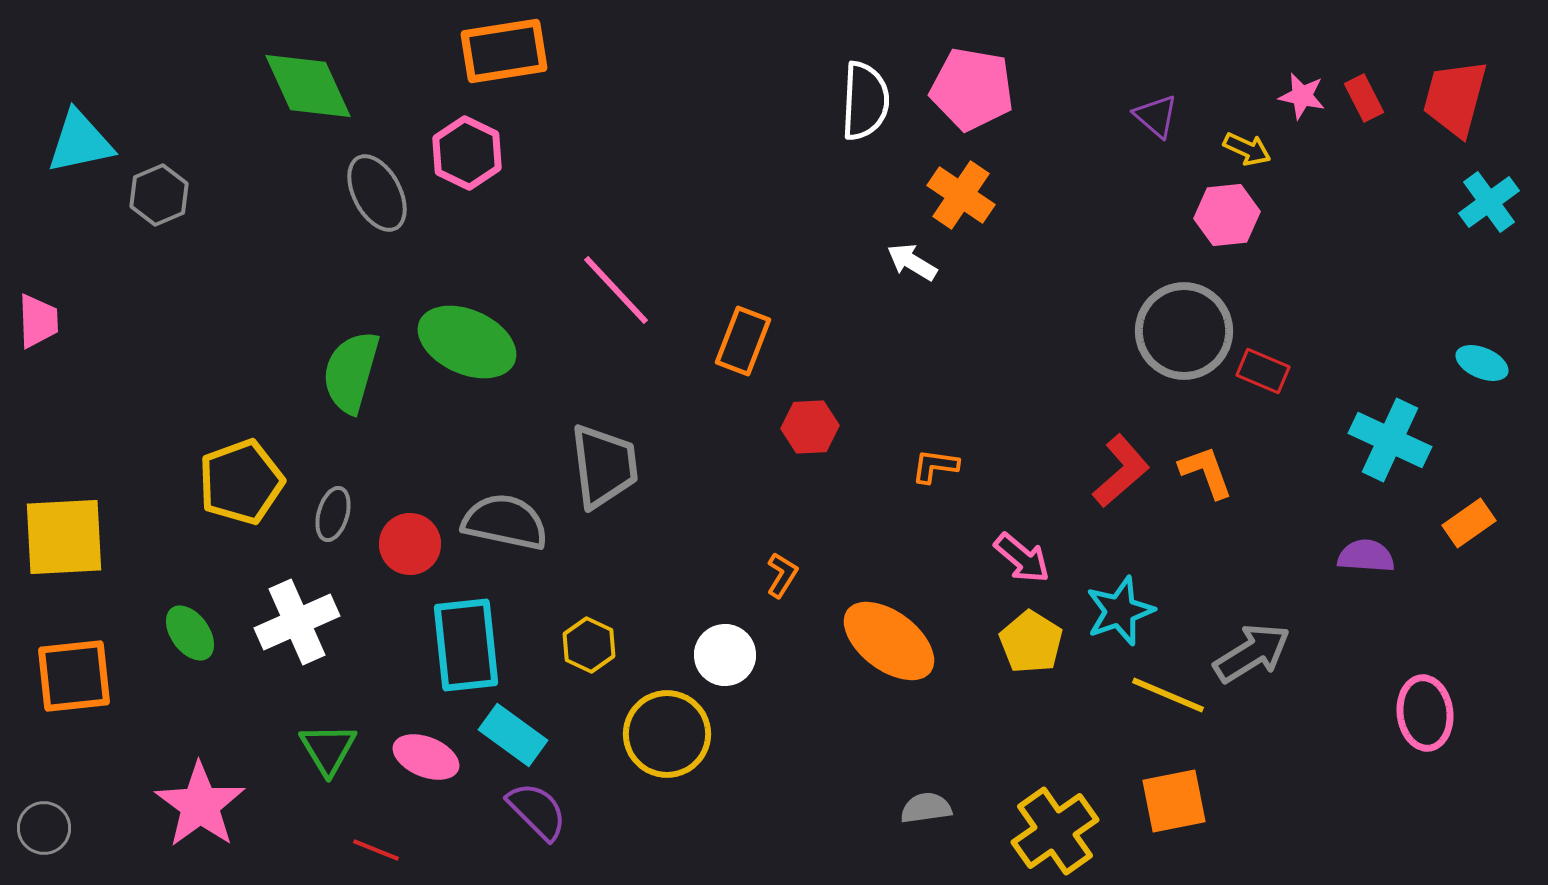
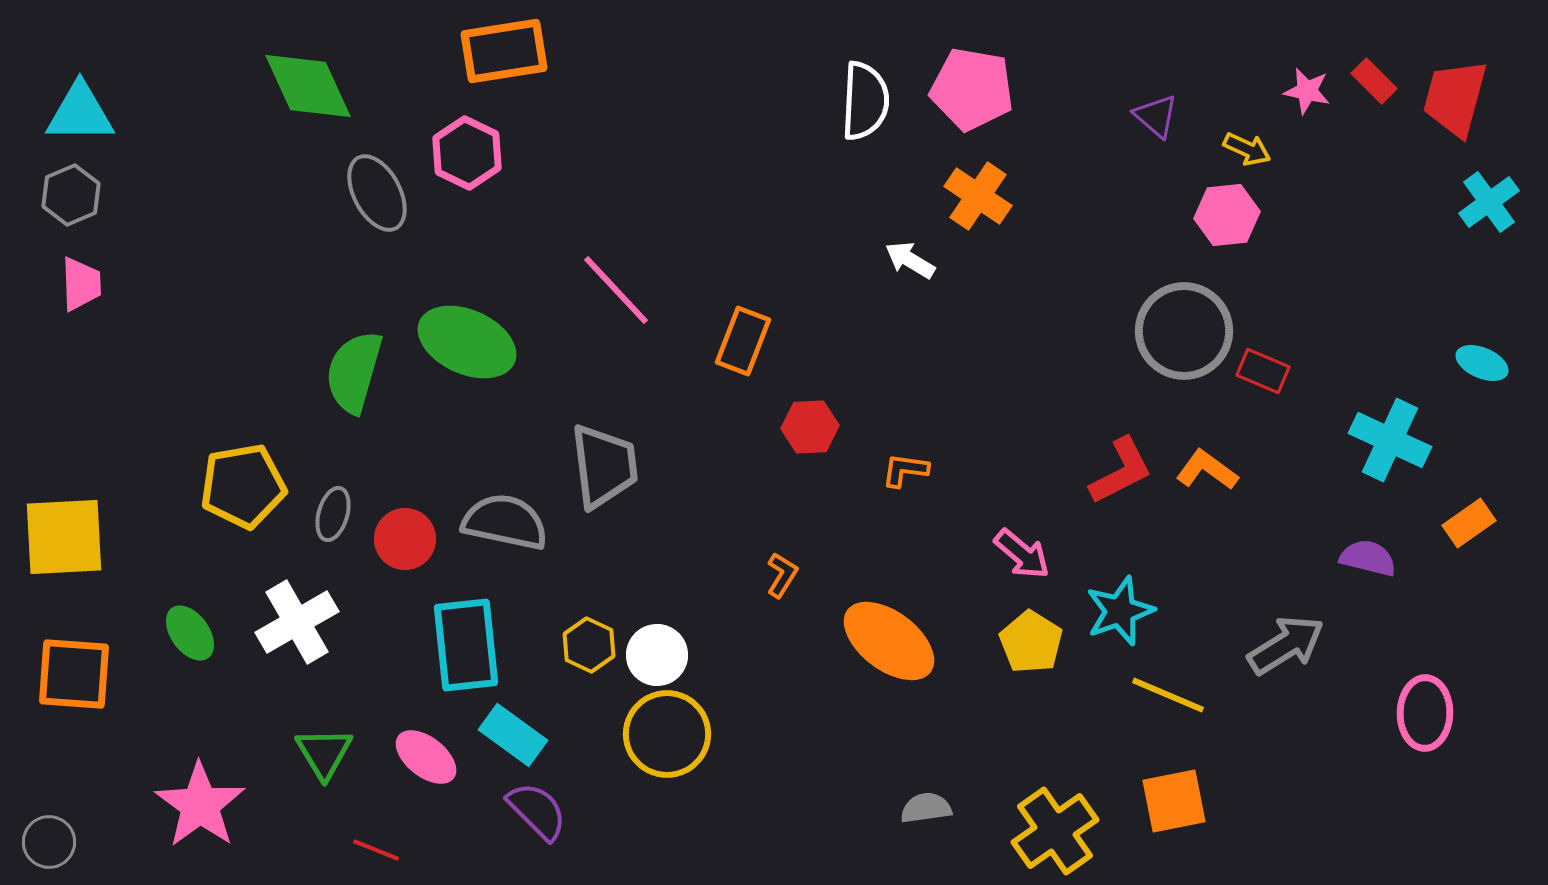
pink star at (1302, 96): moved 5 px right, 5 px up
red rectangle at (1364, 98): moved 10 px right, 17 px up; rotated 18 degrees counterclockwise
cyan triangle at (80, 142): moved 29 px up; rotated 12 degrees clockwise
gray hexagon at (159, 195): moved 88 px left
orange cross at (961, 195): moved 17 px right, 1 px down
white arrow at (912, 262): moved 2 px left, 2 px up
pink trapezoid at (38, 321): moved 43 px right, 37 px up
green semicircle at (351, 372): moved 3 px right
orange L-shape at (935, 466): moved 30 px left, 4 px down
red L-shape at (1121, 471): rotated 14 degrees clockwise
orange L-shape at (1206, 472): moved 1 px right, 2 px up; rotated 34 degrees counterclockwise
yellow pentagon at (241, 482): moved 2 px right, 4 px down; rotated 10 degrees clockwise
red circle at (410, 544): moved 5 px left, 5 px up
purple semicircle at (1366, 556): moved 2 px right, 2 px down; rotated 10 degrees clockwise
pink arrow at (1022, 558): moved 4 px up
white cross at (297, 622): rotated 6 degrees counterclockwise
gray arrow at (1252, 653): moved 34 px right, 8 px up
white circle at (725, 655): moved 68 px left
orange square at (74, 676): moved 2 px up; rotated 10 degrees clockwise
pink ellipse at (1425, 713): rotated 8 degrees clockwise
green triangle at (328, 749): moved 4 px left, 4 px down
pink ellipse at (426, 757): rotated 16 degrees clockwise
gray circle at (44, 828): moved 5 px right, 14 px down
